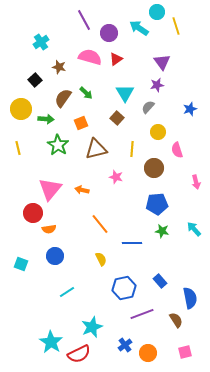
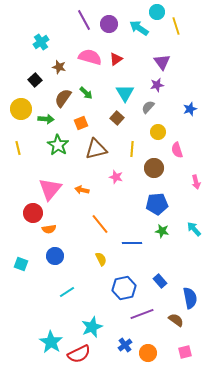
purple circle at (109, 33): moved 9 px up
brown semicircle at (176, 320): rotated 21 degrees counterclockwise
